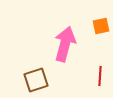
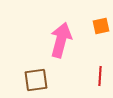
pink arrow: moved 4 px left, 4 px up
brown square: rotated 10 degrees clockwise
